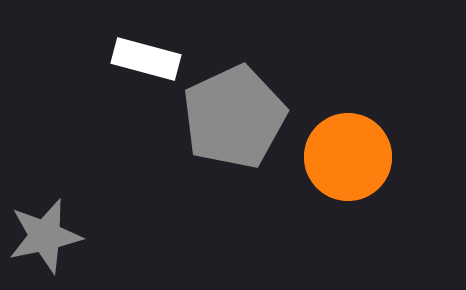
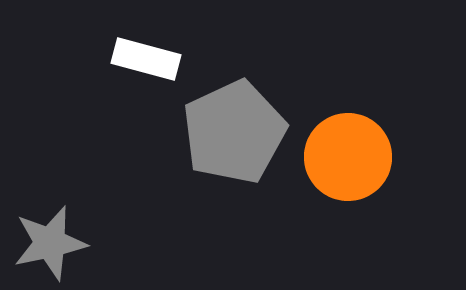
gray pentagon: moved 15 px down
gray star: moved 5 px right, 7 px down
